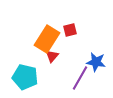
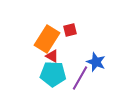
red triangle: rotated 40 degrees counterclockwise
blue star: rotated 12 degrees clockwise
cyan pentagon: moved 28 px right, 3 px up; rotated 10 degrees counterclockwise
